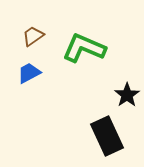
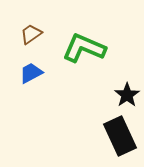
brown trapezoid: moved 2 px left, 2 px up
blue trapezoid: moved 2 px right
black rectangle: moved 13 px right
